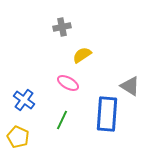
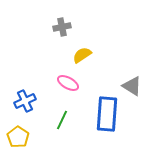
gray triangle: moved 2 px right
blue cross: moved 1 px right, 1 px down; rotated 30 degrees clockwise
yellow pentagon: rotated 10 degrees clockwise
